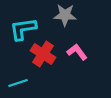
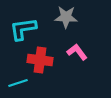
gray star: moved 1 px right, 2 px down
red cross: moved 3 px left, 6 px down; rotated 25 degrees counterclockwise
